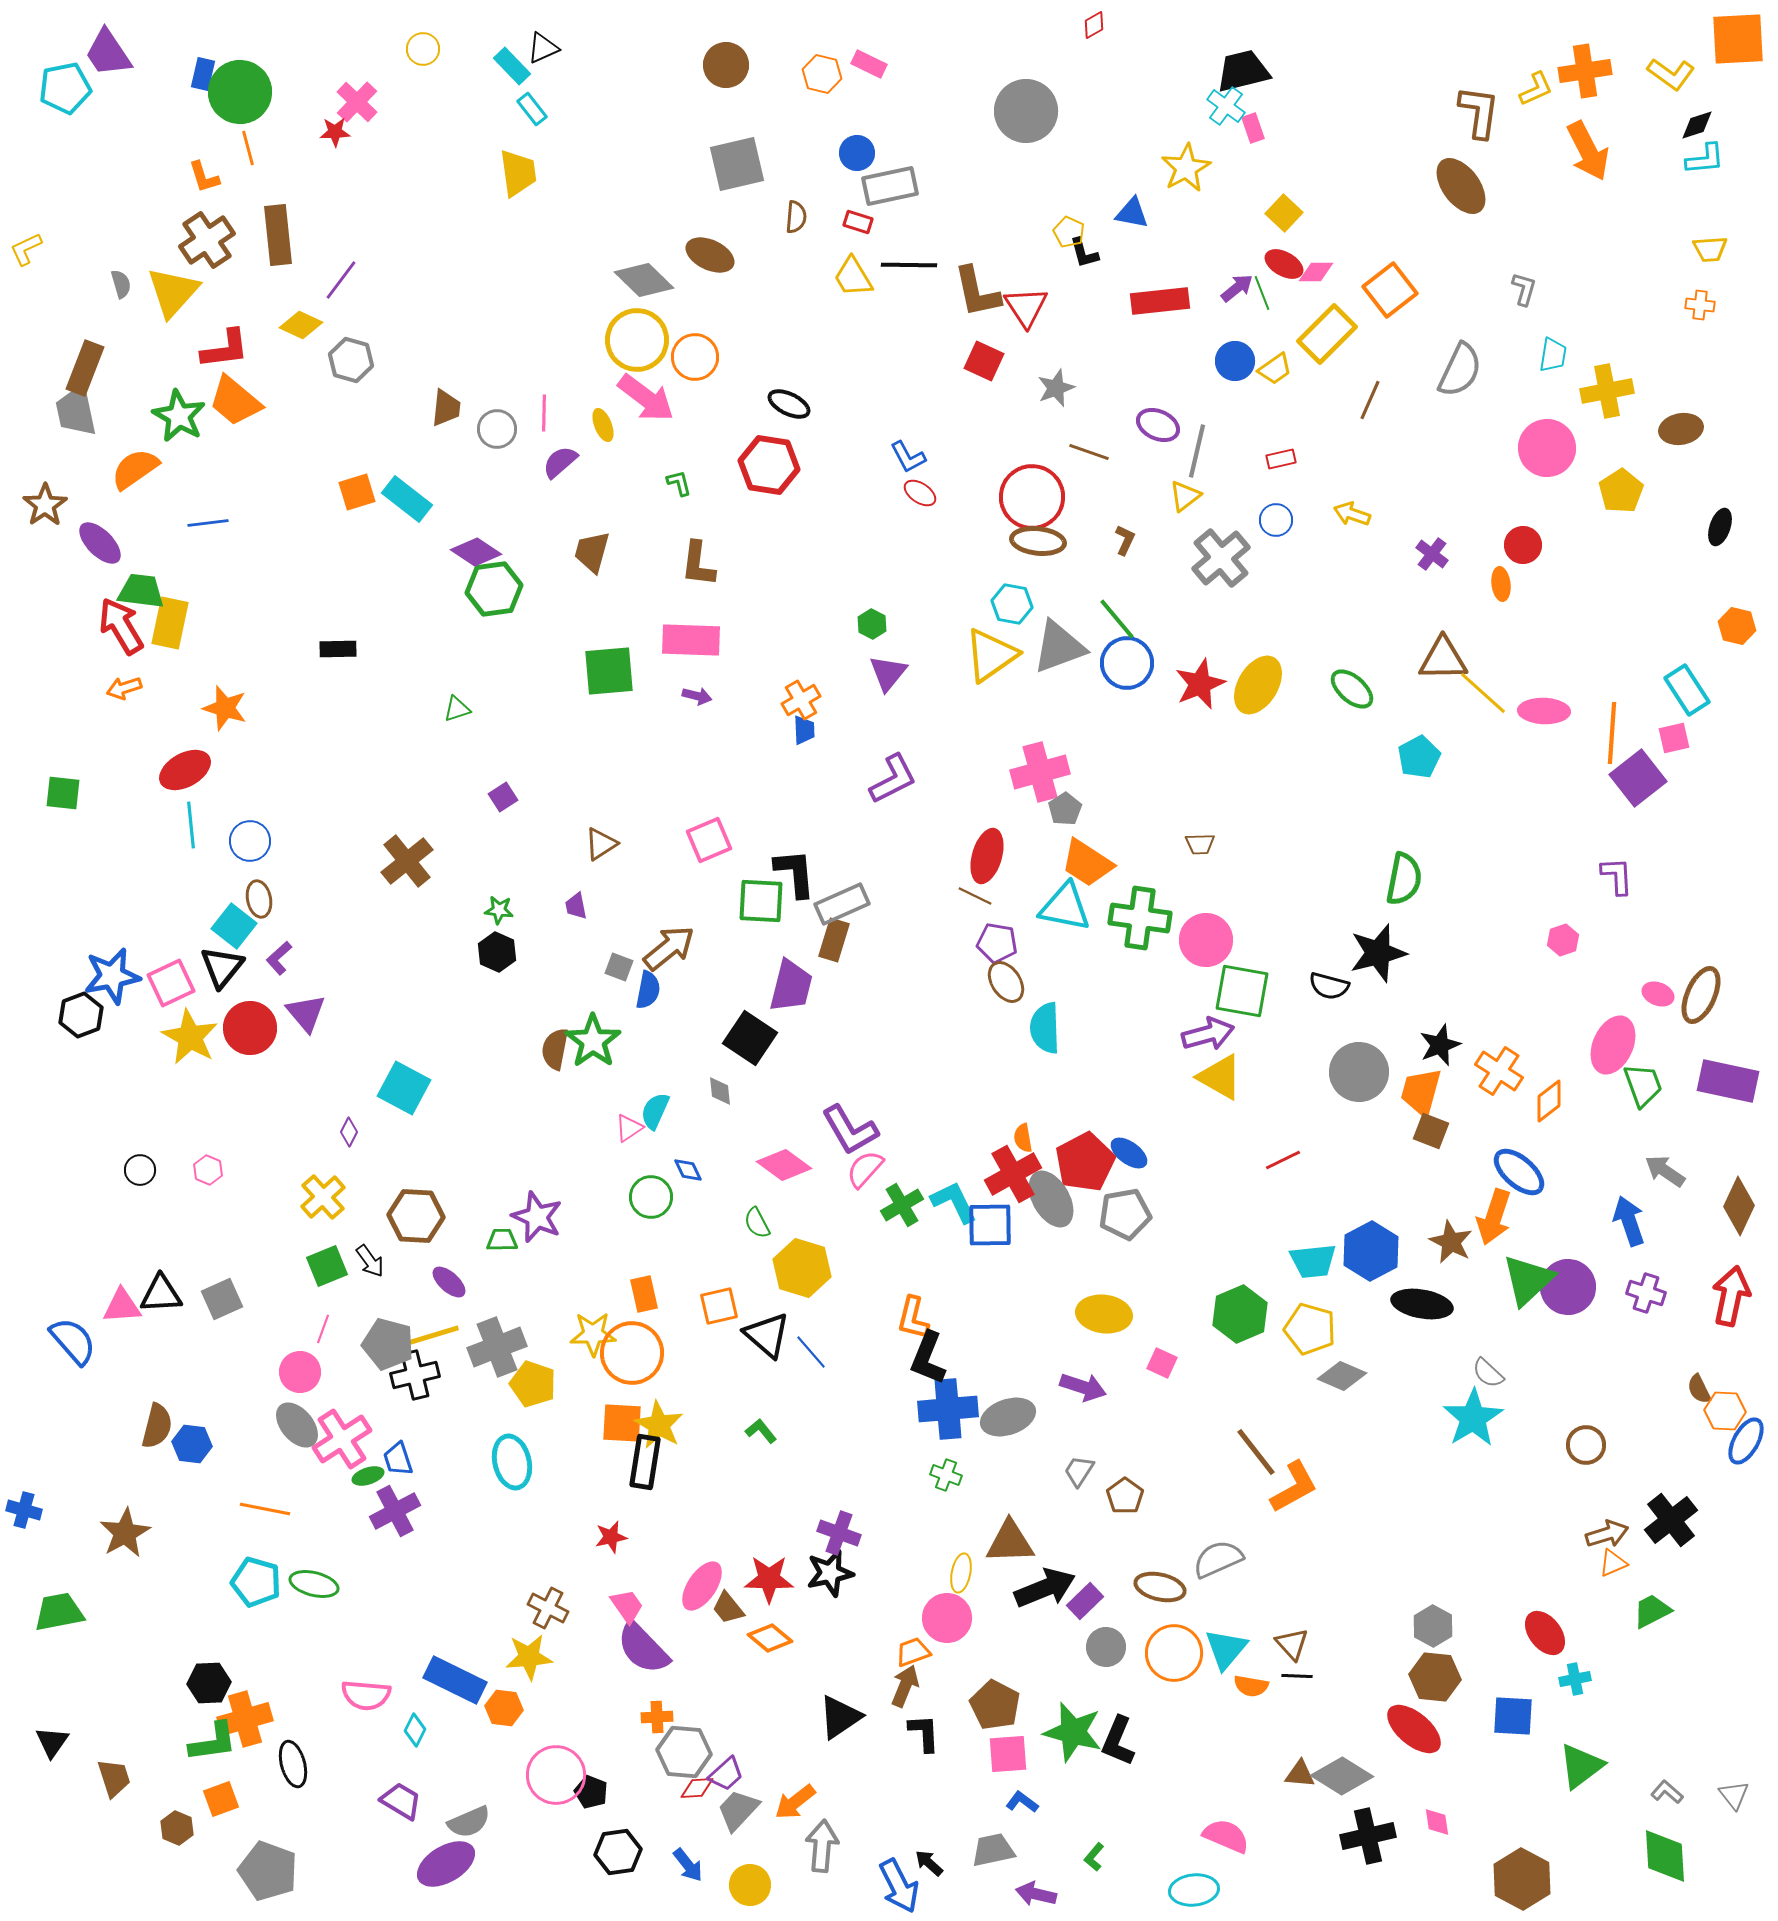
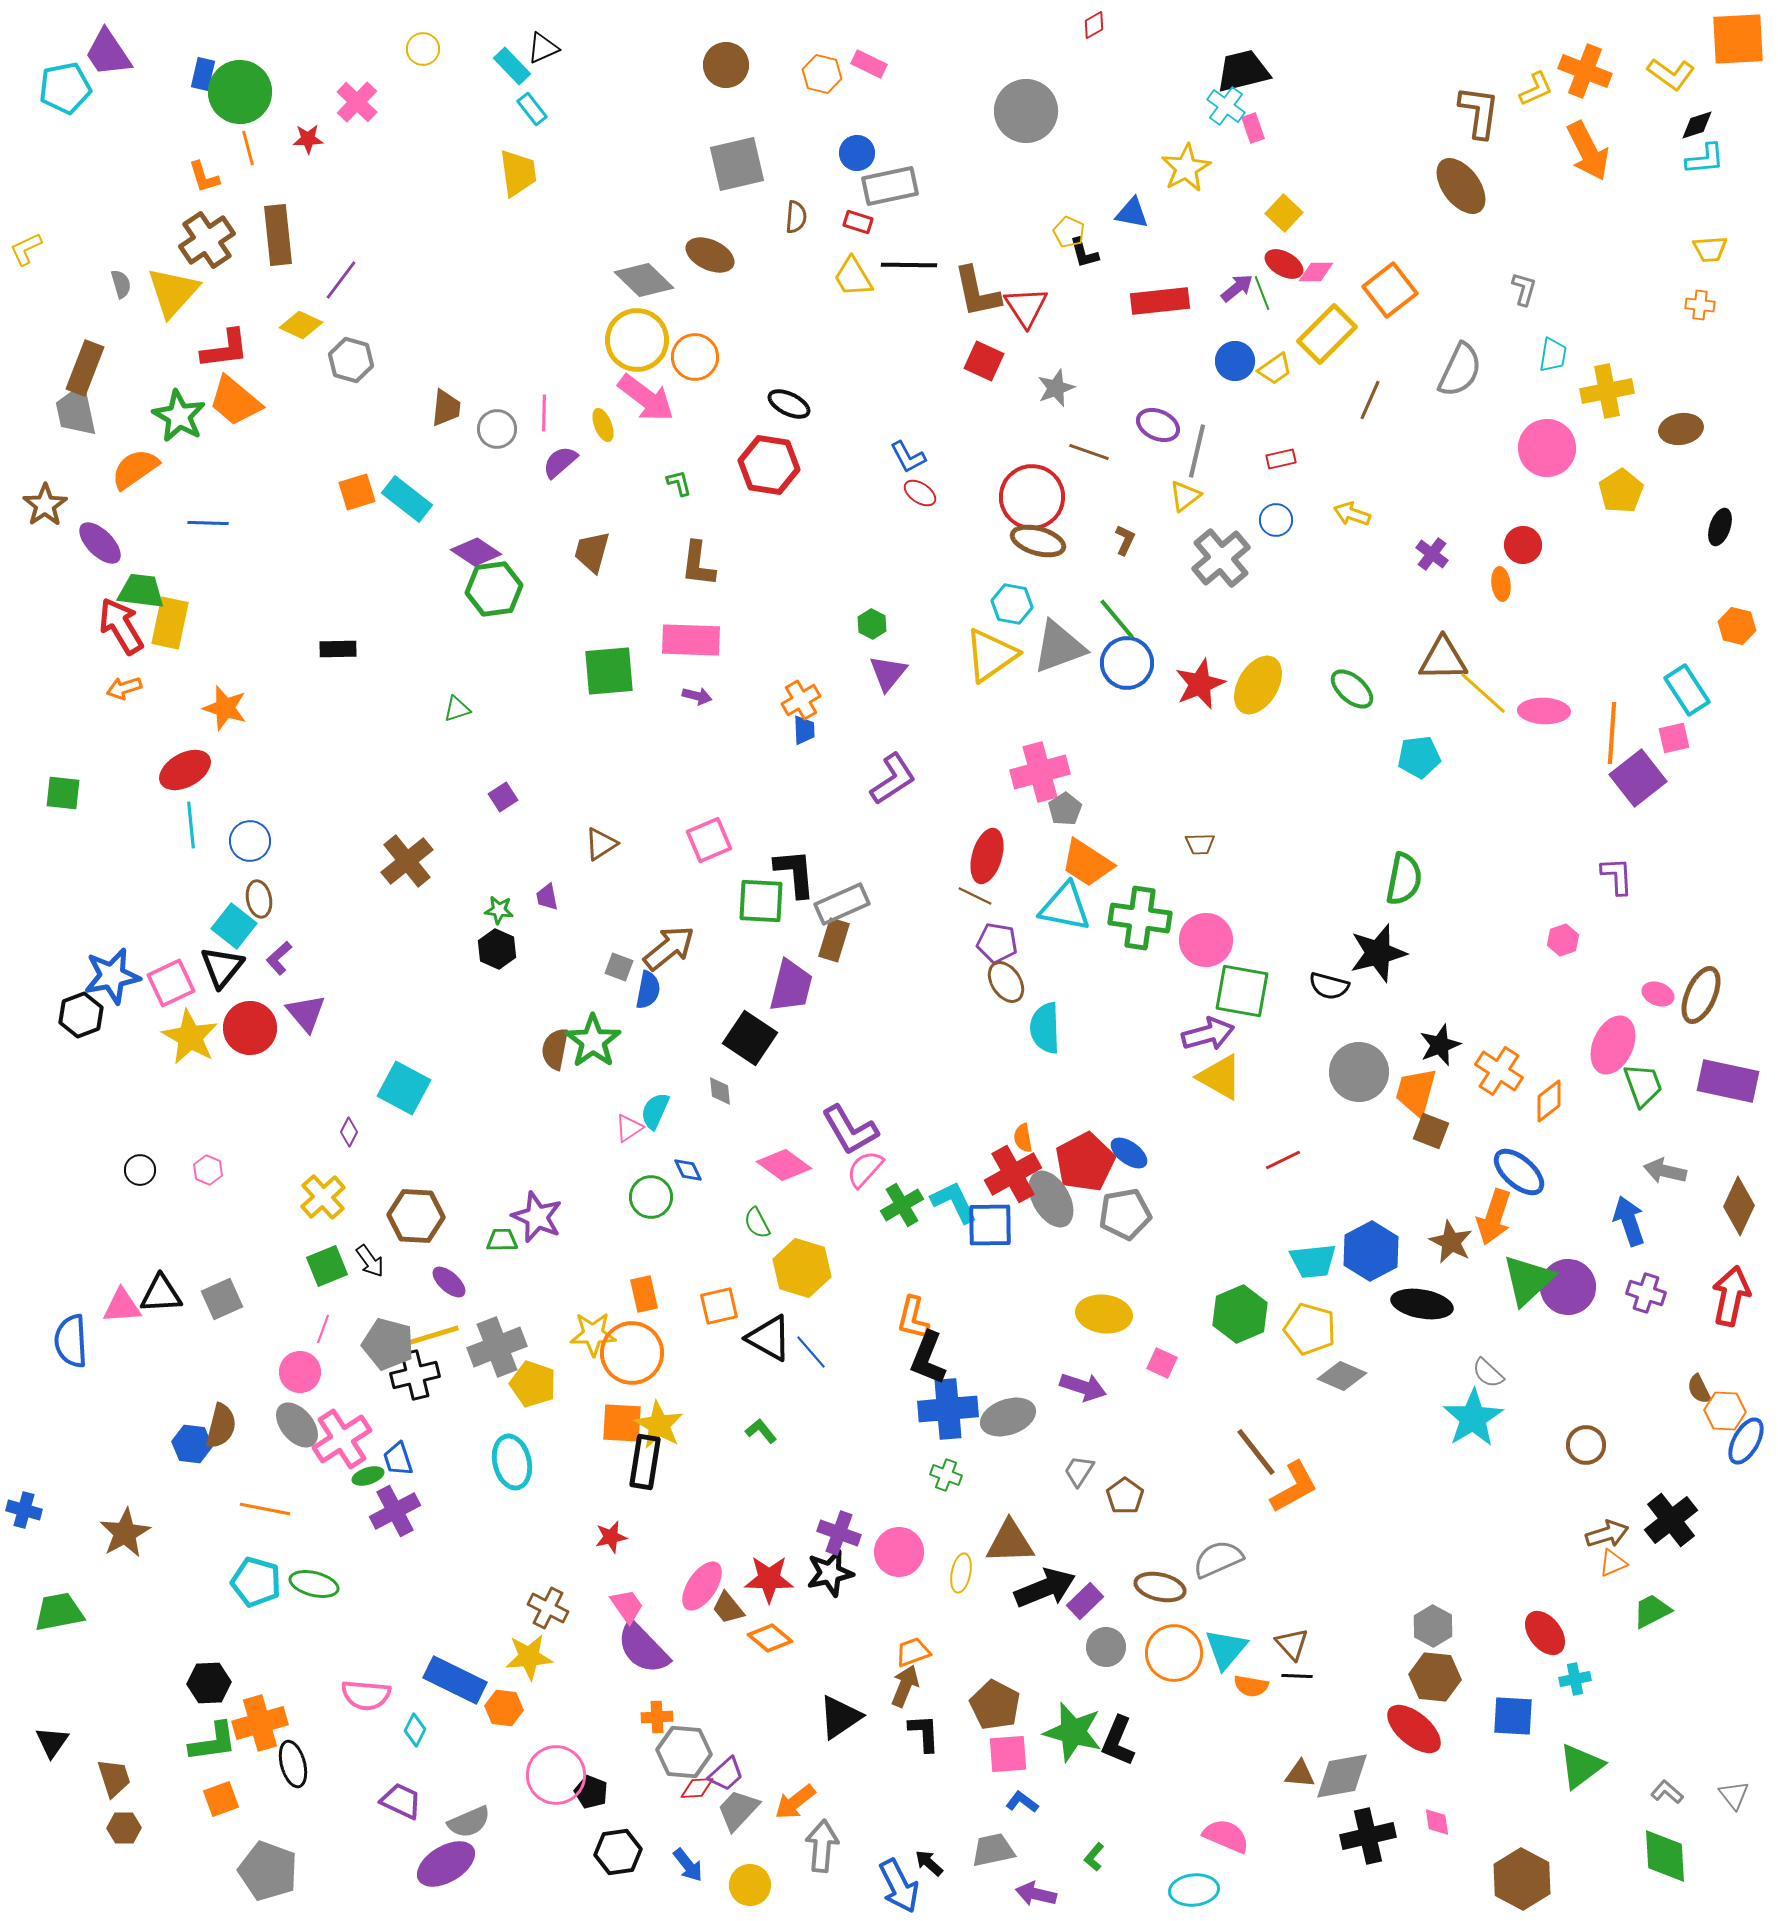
orange cross at (1585, 71): rotated 30 degrees clockwise
red star at (335, 132): moved 27 px left, 7 px down
blue line at (208, 523): rotated 9 degrees clockwise
brown ellipse at (1038, 541): rotated 10 degrees clockwise
cyan pentagon at (1419, 757): rotated 21 degrees clockwise
purple L-shape at (893, 779): rotated 6 degrees counterclockwise
purple trapezoid at (576, 906): moved 29 px left, 9 px up
black hexagon at (497, 952): moved 3 px up
orange trapezoid at (1421, 1092): moved 5 px left
gray arrow at (1665, 1171): rotated 21 degrees counterclockwise
black triangle at (767, 1335): moved 2 px right, 3 px down; rotated 12 degrees counterclockwise
blue semicircle at (73, 1341): moved 2 px left; rotated 142 degrees counterclockwise
brown semicircle at (157, 1426): moved 64 px right
pink circle at (947, 1618): moved 48 px left, 66 px up
orange cross at (245, 1719): moved 15 px right, 4 px down
gray diamond at (1342, 1776): rotated 42 degrees counterclockwise
purple trapezoid at (401, 1801): rotated 6 degrees counterclockwise
brown hexagon at (177, 1828): moved 53 px left; rotated 24 degrees counterclockwise
